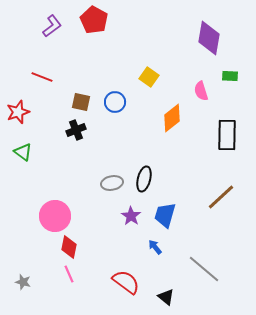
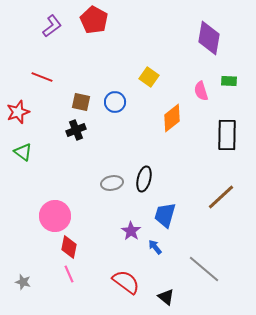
green rectangle: moved 1 px left, 5 px down
purple star: moved 15 px down
